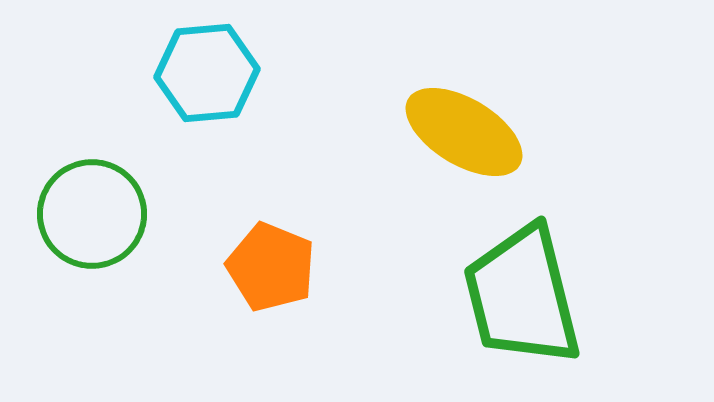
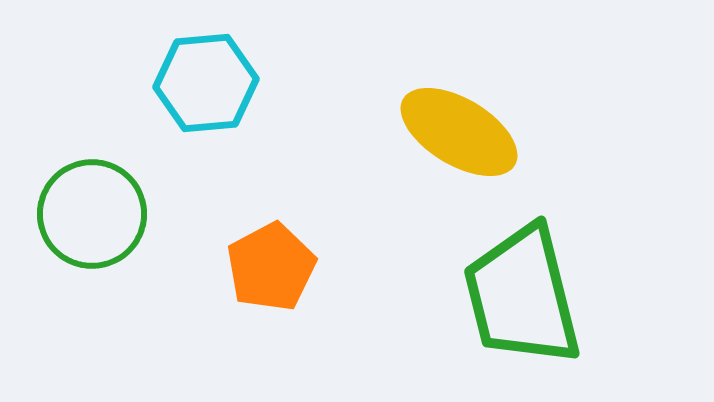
cyan hexagon: moved 1 px left, 10 px down
yellow ellipse: moved 5 px left
orange pentagon: rotated 22 degrees clockwise
